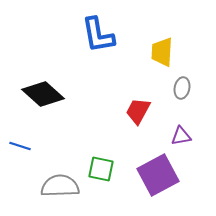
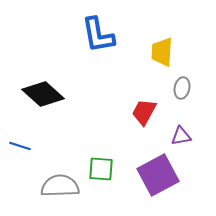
red trapezoid: moved 6 px right, 1 px down
green square: rotated 8 degrees counterclockwise
